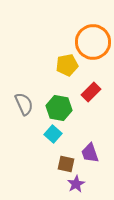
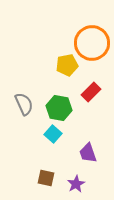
orange circle: moved 1 px left, 1 px down
purple trapezoid: moved 2 px left
brown square: moved 20 px left, 14 px down
